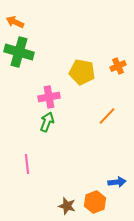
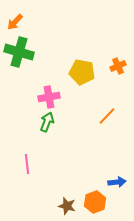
orange arrow: rotated 72 degrees counterclockwise
